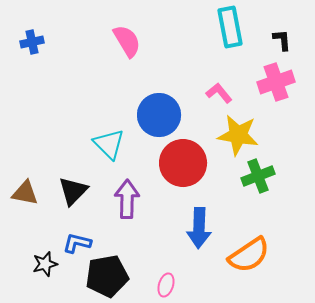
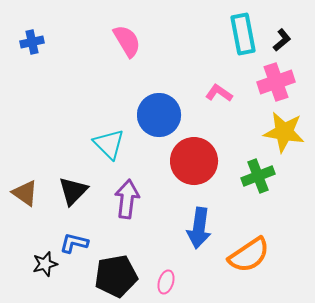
cyan rectangle: moved 13 px right, 7 px down
black L-shape: rotated 55 degrees clockwise
pink L-shape: rotated 16 degrees counterclockwise
yellow star: moved 46 px right, 3 px up
red circle: moved 11 px right, 2 px up
brown triangle: rotated 24 degrees clockwise
purple arrow: rotated 6 degrees clockwise
blue arrow: rotated 6 degrees clockwise
blue L-shape: moved 3 px left
black pentagon: moved 9 px right
pink ellipse: moved 3 px up
